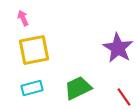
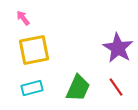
pink arrow: rotated 14 degrees counterclockwise
green trapezoid: rotated 140 degrees clockwise
red line: moved 8 px left, 10 px up
